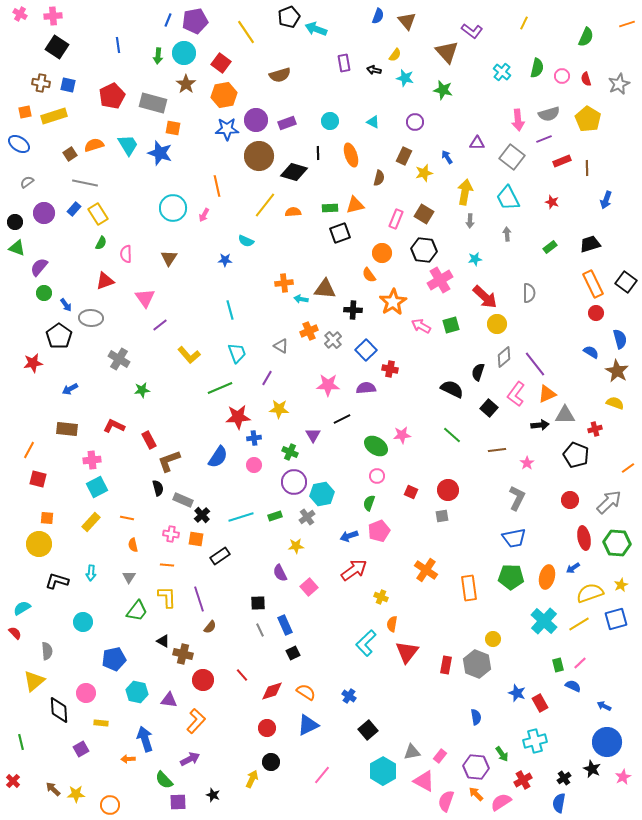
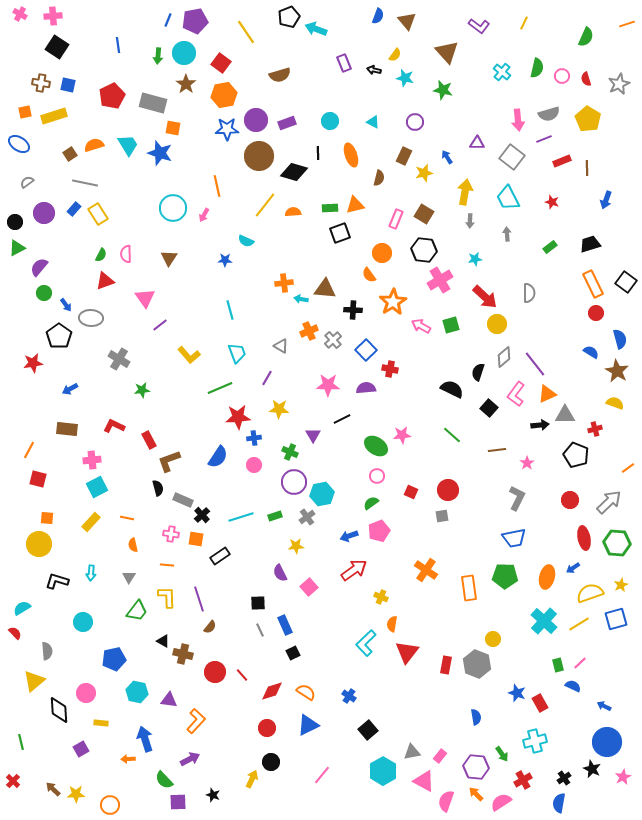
purple L-shape at (472, 31): moved 7 px right, 5 px up
purple rectangle at (344, 63): rotated 12 degrees counterclockwise
green semicircle at (101, 243): moved 12 px down
green triangle at (17, 248): rotated 48 degrees counterclockwise
green semicircle at (369, 503): moved 2 px right; rotated 35 degrees clockwise
green pentagon at (511, 577): moved 6 px left, 1 px up
red circle at (203, 680): moved 12 px right, 8 px up
